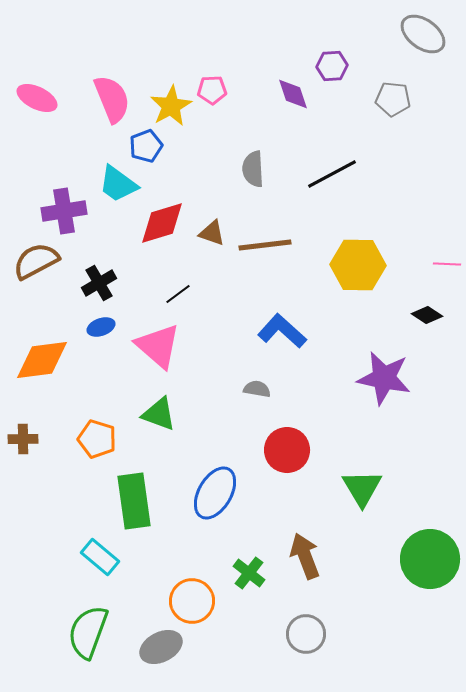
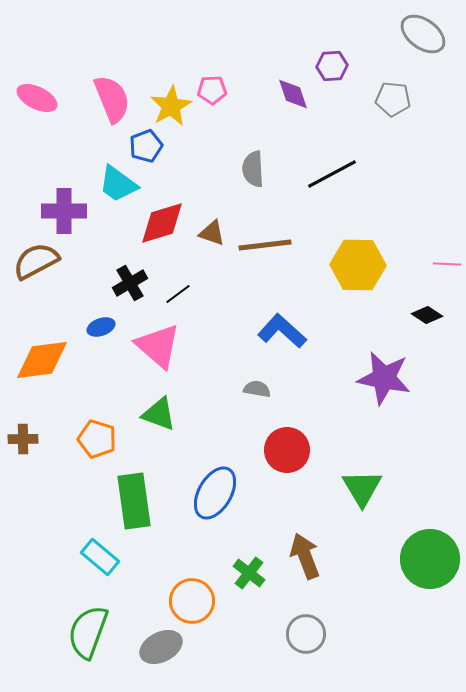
purple cross at (64, 211): rotated 9 degrees clockwise
black cross at (99, 283): moved 31 px right
